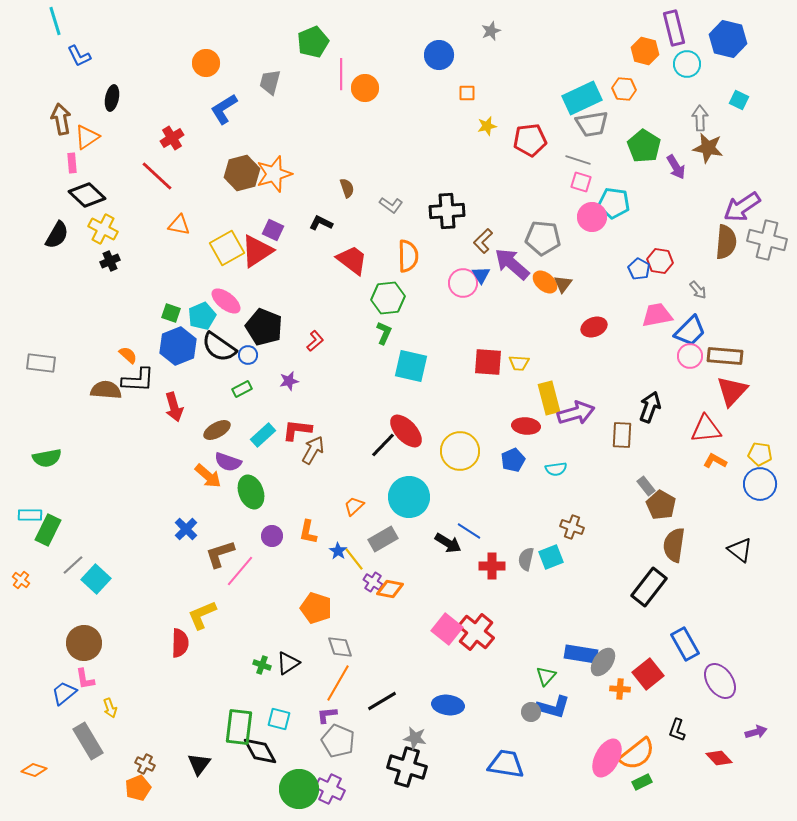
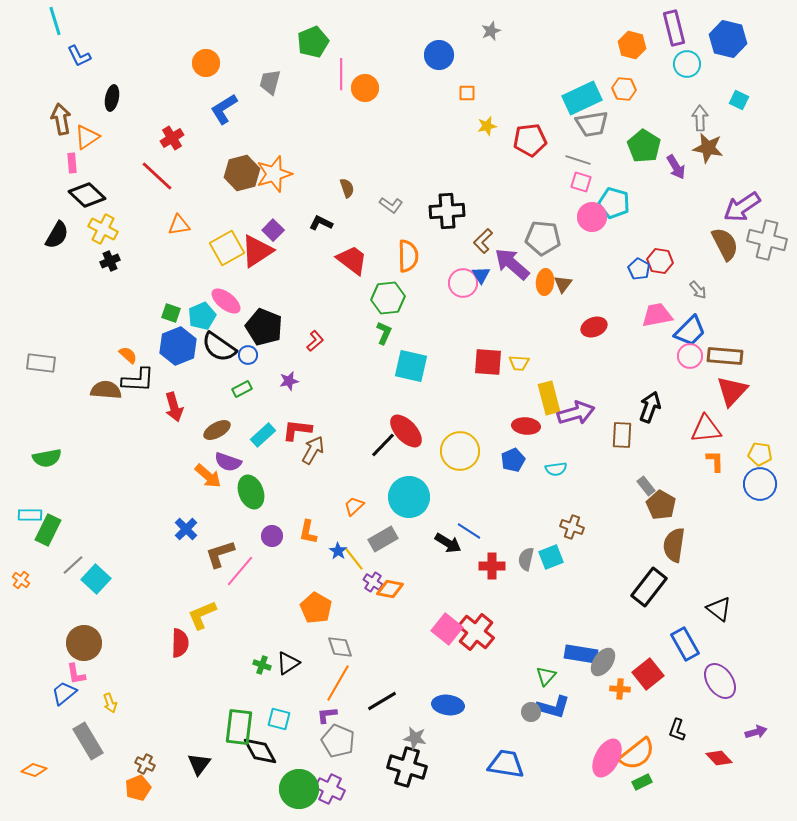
orange hexagon at (645, 51): moved 13 px left, 6 px up
cyan pentagon at (614, 203): rotated 8 degrees clockwise
orange triangle at (179, 225): rotated 20 degrees counterclockwise
purple square at (273, 230): rotated 20 degrees clockwise
brown semicircle at (726, 242): moved 1 px left, 2 px down; rotated 32 degrees counterclockwise
orange ellipse at (545, 282): rotated 55 degrees clockwise
orange L-shape at (715, 461): rotated 60 degrees clockwise
black triangle at (740, 550): moved 21 px left, 59 px down
orange pentagon at (316, 608): rotated 12 degrees clockwise
pink L-shape at (85, 679): moved 9 px left, 5 px up
yellow arrow at (110, 708): moved 5 px up
